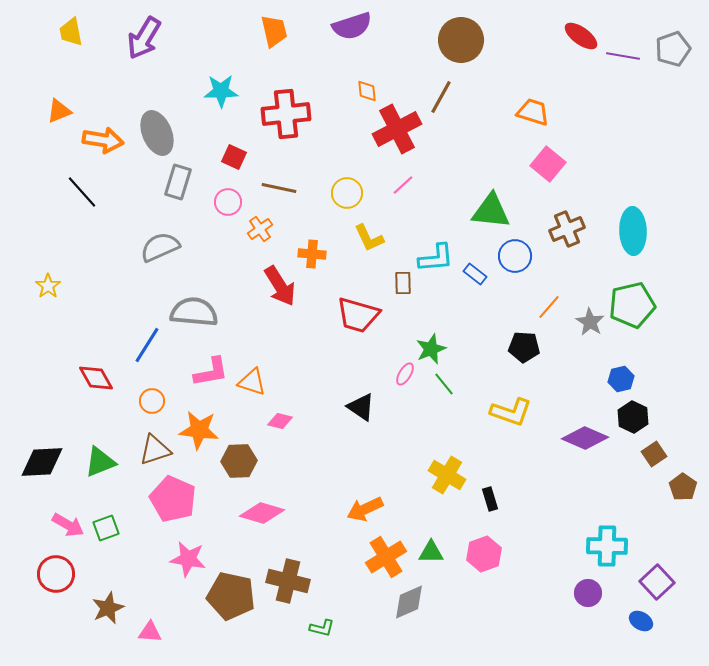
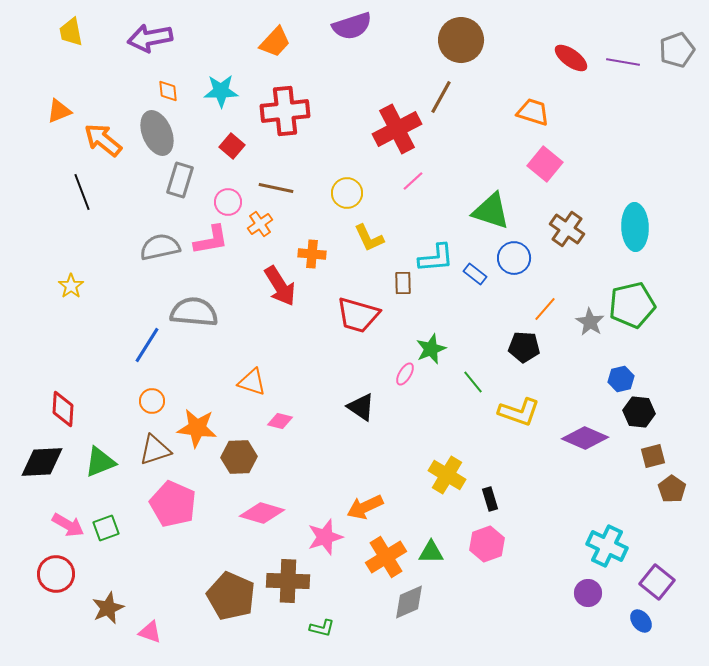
orange trapezoid at (274, 31): moved 1 px right, 11 px down; rotated 56 degrees clockwise
red ellipse at (581, 36): moved 10 px left, 22 px down
purple arrow at (144, 38): moved 6 px right; rotated 48 degrees clockwise
gray pentagon at (673, 49): moved 4 px right, 1 px down
purple line at (623, 56): moved 6 px down
orange diamond at (367, 91): moved 199 px left
red cross at (286, 114): moved 1 px left, 3 px up
orange arrow at (103, 140): rotated 150 degrees counterclockwise
red square at (234, 157): moved 2 px left, 11 px up; rotated 15 degrees clockwise
pink square at (548, 164): moved 3 px left
gray rectangle at (178, 182): moved 2 px right, 2 px up
pink line at (403, 185): moved 10 px right, 4 px up
brown line at (279, 188): moved 3 px left
black line at (82, 192): rotated 21 degrees clockwise
green triangle at (491, 211): rotated 12 degrees clockwise
orange cross at (260, 229): moved 5 px up
brown cross at (567, 229): rotated 32 degrees counterclockwise
cyan ellipse at (633, 231): moved 2 px right, 4 px up
gray semicircle at (160, 247): rotated 12 degrees clockwise
blue circle at (515, 256): moved 1 px left, 2 px down
yellow star at (48, 286): moved 23 px right
orange line at (549, 307): moved 4 px left, 2 px down
pink L-shape at (211, 372): moved 132 px up
red diamond at (96, 378): moved 33 px left, 31 px down; rotated 33 degrees clockwise
green line at (444, 384): moved 29 px right, 2 px up
yellow L-shape at (511, 412): moved 8 px right
black hexagon at (633, 417): moved 6 px right, 5 px up; rotated 20 degrees counterclockwise
orange star at (199, 430): moved 2 px left, 2 px up
brown square at (654, 454): moved 1 px left, 2 px down; rotated 20 degrees clockwise
brown hexagon at (239, 461): moved 4 px up
brown pentagon at (683, 487): moved 11 px left, 2 px down
pink pentagon at (173, 499): moved 5 px down
orange arrow at (365, 509): moved 2 px up
cyan cross at (607, 546): rotated 24 degrees clockwise
pink hexagon at (484, 554): moved 3 px right, 10 px up
pink star at (188, 559): moved 137 px right, 22 px up; rotated 27 degrees counterclockwise
brown cross at (288, 581): rotated 12 degrees counterclockwise
purple square at (657, 582): rotated 8 degrees counterclockwise
brown pentagon at (231, 596): rotated 12 degrees clockwise
blue ellipse at (641, 621): rotated 20 degrees clockwise
pink triangle at (150, 632): rotated 15 degrees clockwise
